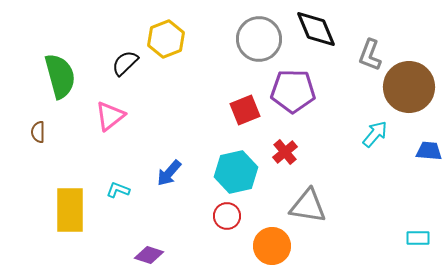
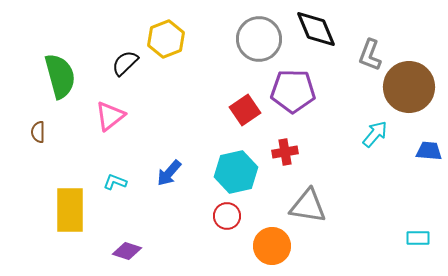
red square: rotated 12 degrees counterclockwise
red cross: rotated 30 degrees clockwise
cyan L-shape: moved 3 px left, 8 px up
purple diamond: moved 22 px left, 4 px up
